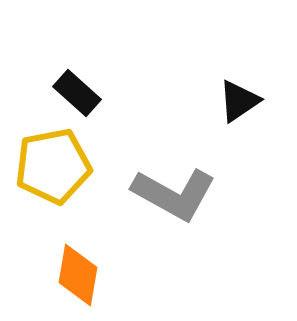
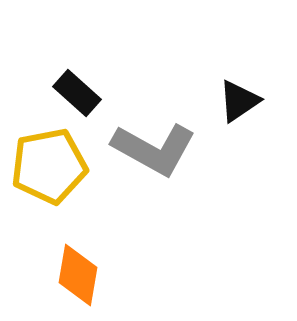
yellow pentagon: moved 4 px left
gray L-shape: moved 20 px left, 45 px up
